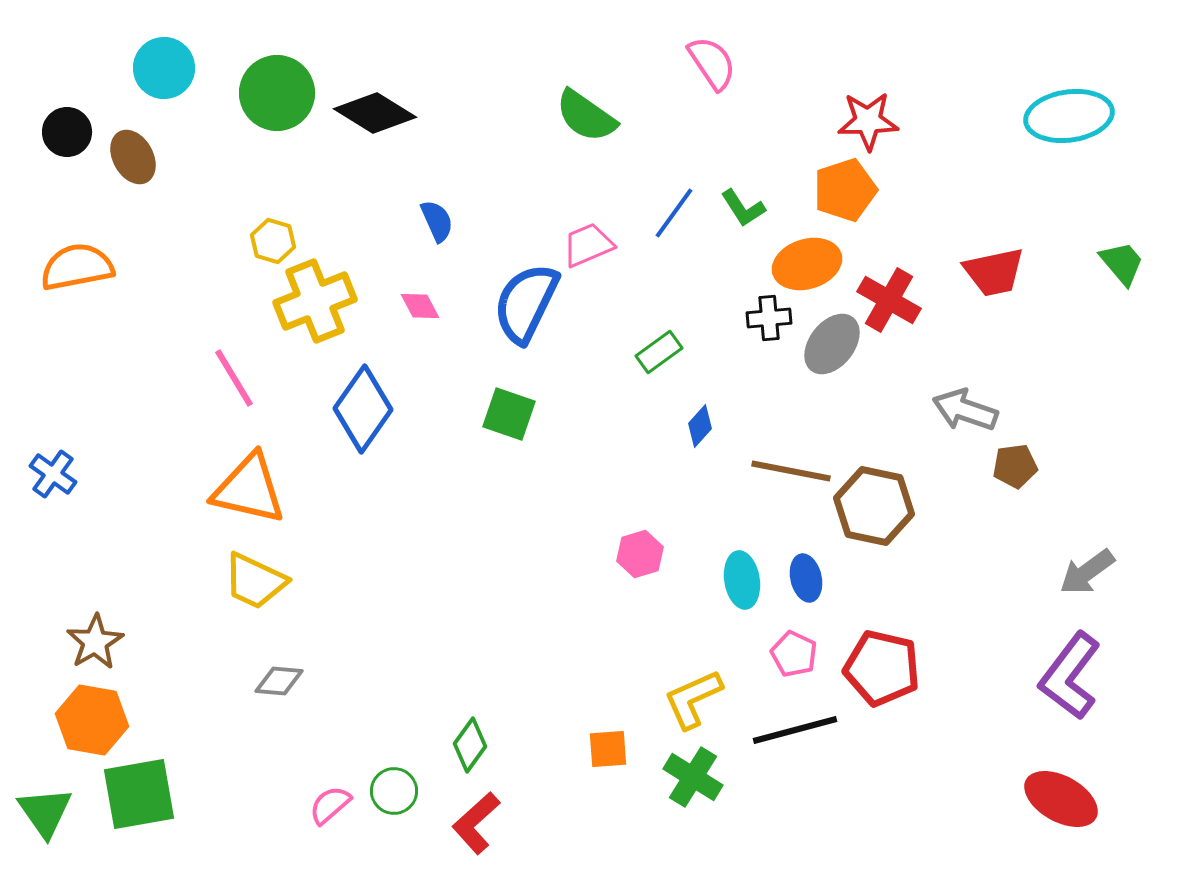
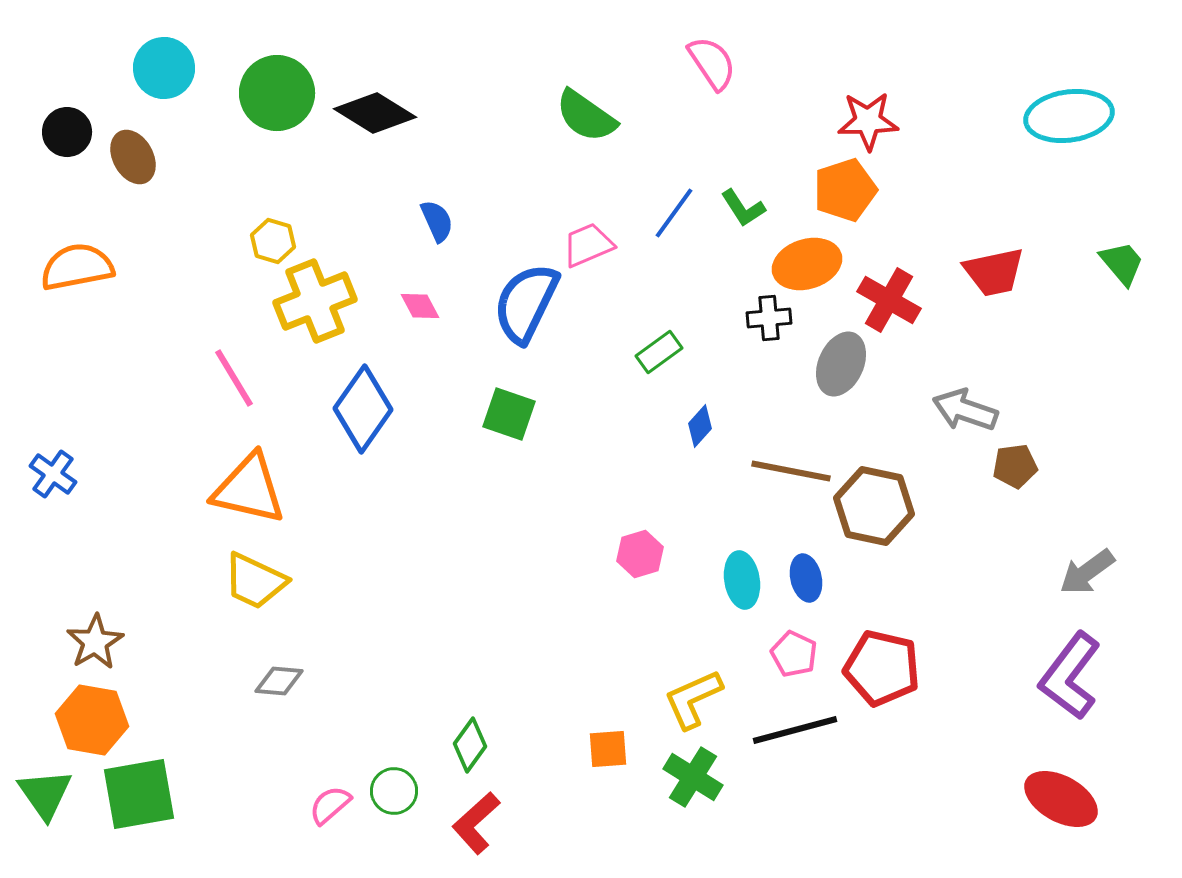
gray ellipse at (832, 344): moved 9 px right, 20 px down; rotated 14 degrees counterclockwise
green triangle at (45, 812): moved 18 px up
